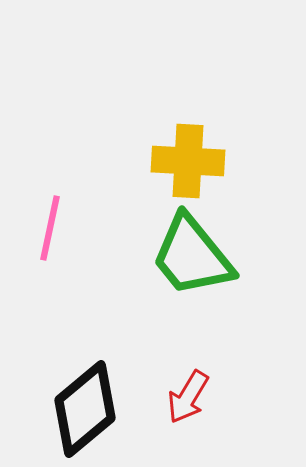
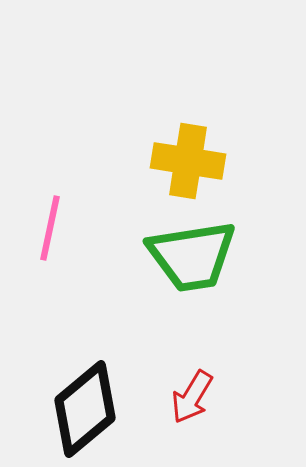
yellow cross: rotated 6 degrees clockwise
green trapezoid: rotated 60 degrees counterclockwise
red arrow: moved 4 px right
